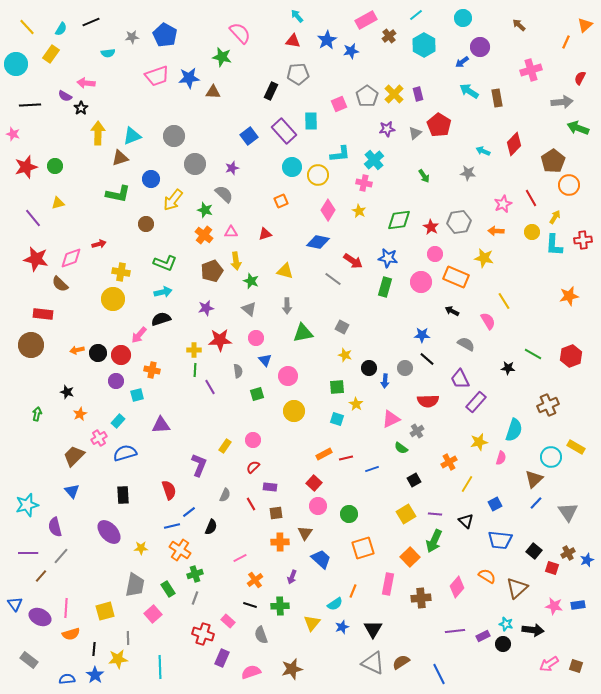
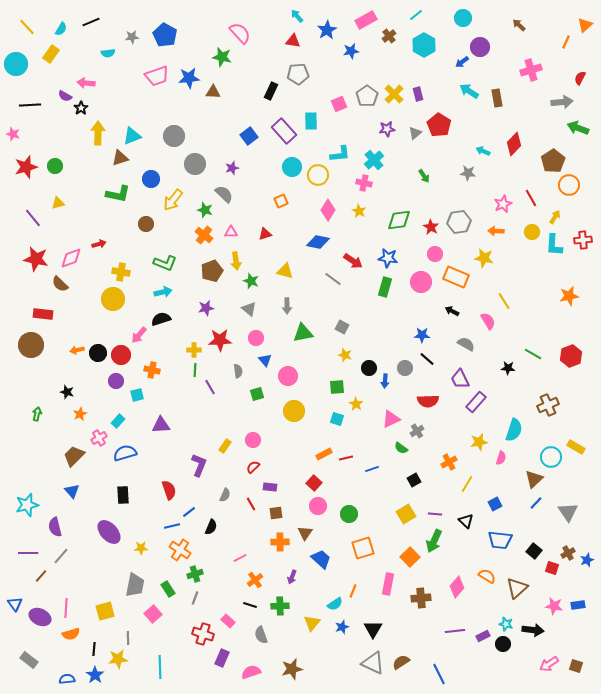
blue star at (327, 40): moved 10 px up
